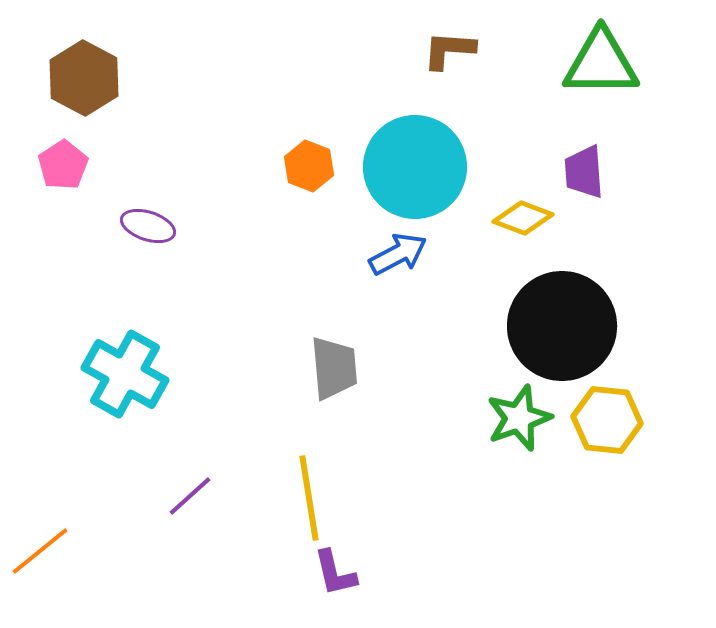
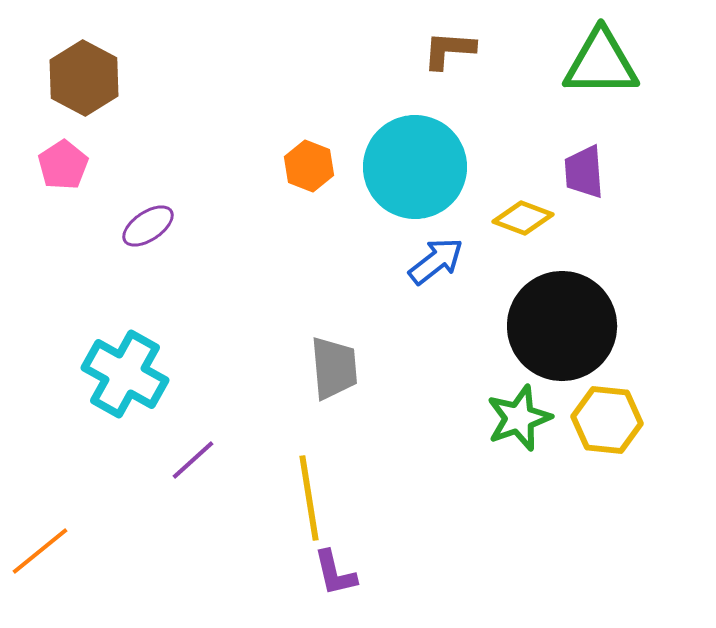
purple ellipse: rotated 52 degrees counterclockwise
blue arrow: moved 38 px right, 7 px down; rotated 10 degrees counterclockwise
purple line: moved 3 px right, 36 px up
